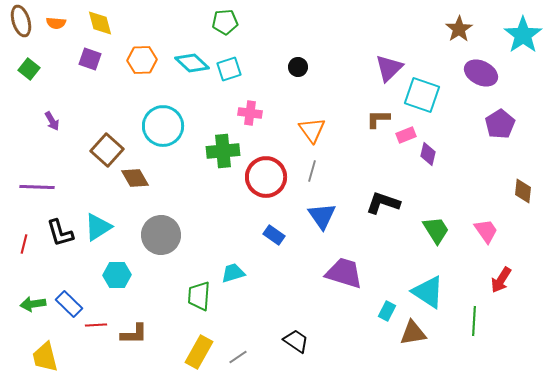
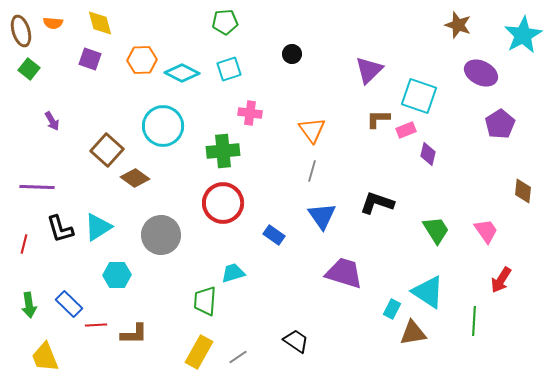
brown ellipse at (21, 21): moved 10 px down
orange semicircle at (56, 23): moved 3 px left
brown star at (459, 29): moved 1 px left, 4 px up; rotated 20 degrees counterclockwise
cyan star at (523, 35): rotated 6 degrees clockwise
cyan diamond at (192, 63): moved 10 px left, 10 px down; rotated 16 degrees counterclockwise
black circle at (298, 67): moved 6 px left, 13 px up
purple triangle at (389, 68): moved 20 px left, 2 px down
cyan square at (422, 95): moved 3 px left, 1 px down
pink rectangle at (406, 135): moved 5 px up
red circle at (266, 177): moved 43 px left, 26 px down
brown diamond at (135, 178): rotated 24 degrees counterclockwise
black L-shape at (383, 203): moved 6 px left
black L-shape at (60, 233): moved 4 px up
green trapezoid at (199, 296): moved 6 px right, 5 px down
green arrow at (33, 304): moved 4 px left, 1 px down; rotated 90 degrees counterclockwise
cyan rectangle at (387, 311): moved 5 px right, 2 px up
yellow trapezoid at (45, 357): rotated 8 degrees counterclockwise
